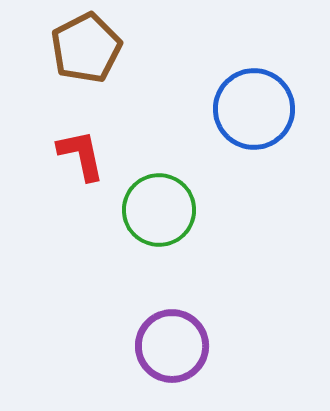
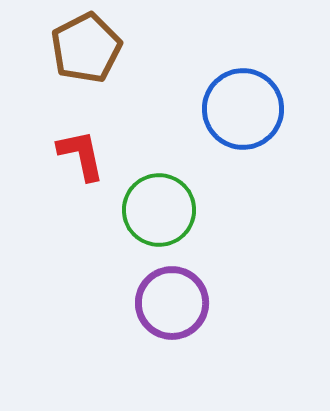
blue circle: moved 11 px left
purple circle: moved 43 px up
